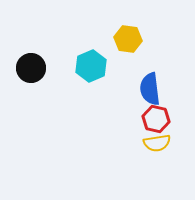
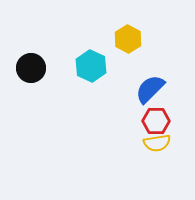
yellow hexagon: rotated 20 degrees clockwise
cyan hexagon: rotated 12 degrees counterclockwise
blue semicircle: rotated 52 degrees clockwise
red hexagon: moved 2 px down; rotated 12 degrees counterclockwise
